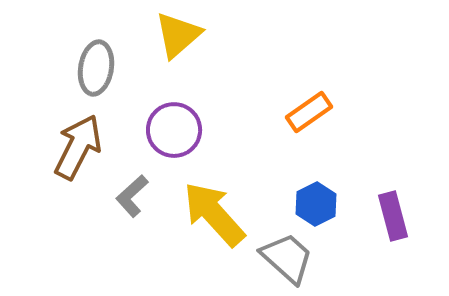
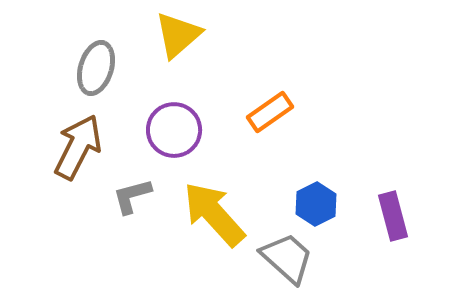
gray ellipse: rotated 8 degrees clockwise
orange rectangle: moved 39 px left
gray L-shape: rotated 27 degrees clockwise
